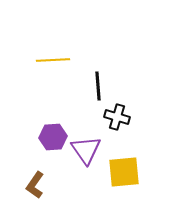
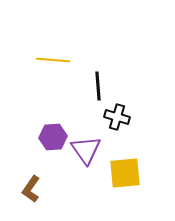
yellow line: rotated 8 degrees clockwise
yellow square: moved 1 px right, 1 px down
brown L-shape: moved 4 px left, 4 px down
